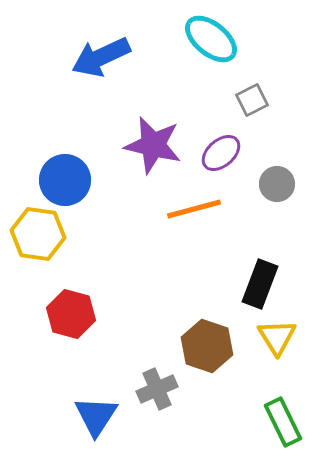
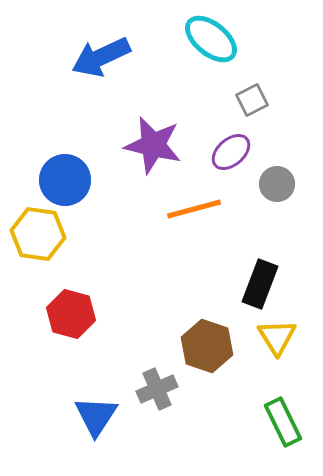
purple ellipse: moved 10 px right, 1 px up
